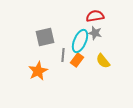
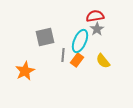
gray star: moved 2 px right, 4 px up; rotated 24 degrees clockwise
orange star: moved 13 px left
